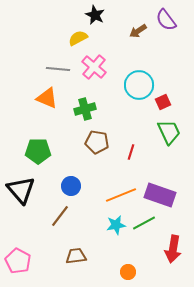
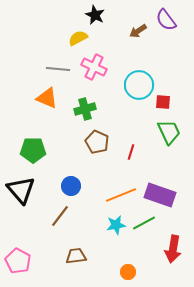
pink cross: rotated 15 degrees counterclockwise
red square: rotated 28 degrees clockwise
brown pentagon: rotated 15 degrees clockwise
green pentagon: moved 5 px left, 1 px up
